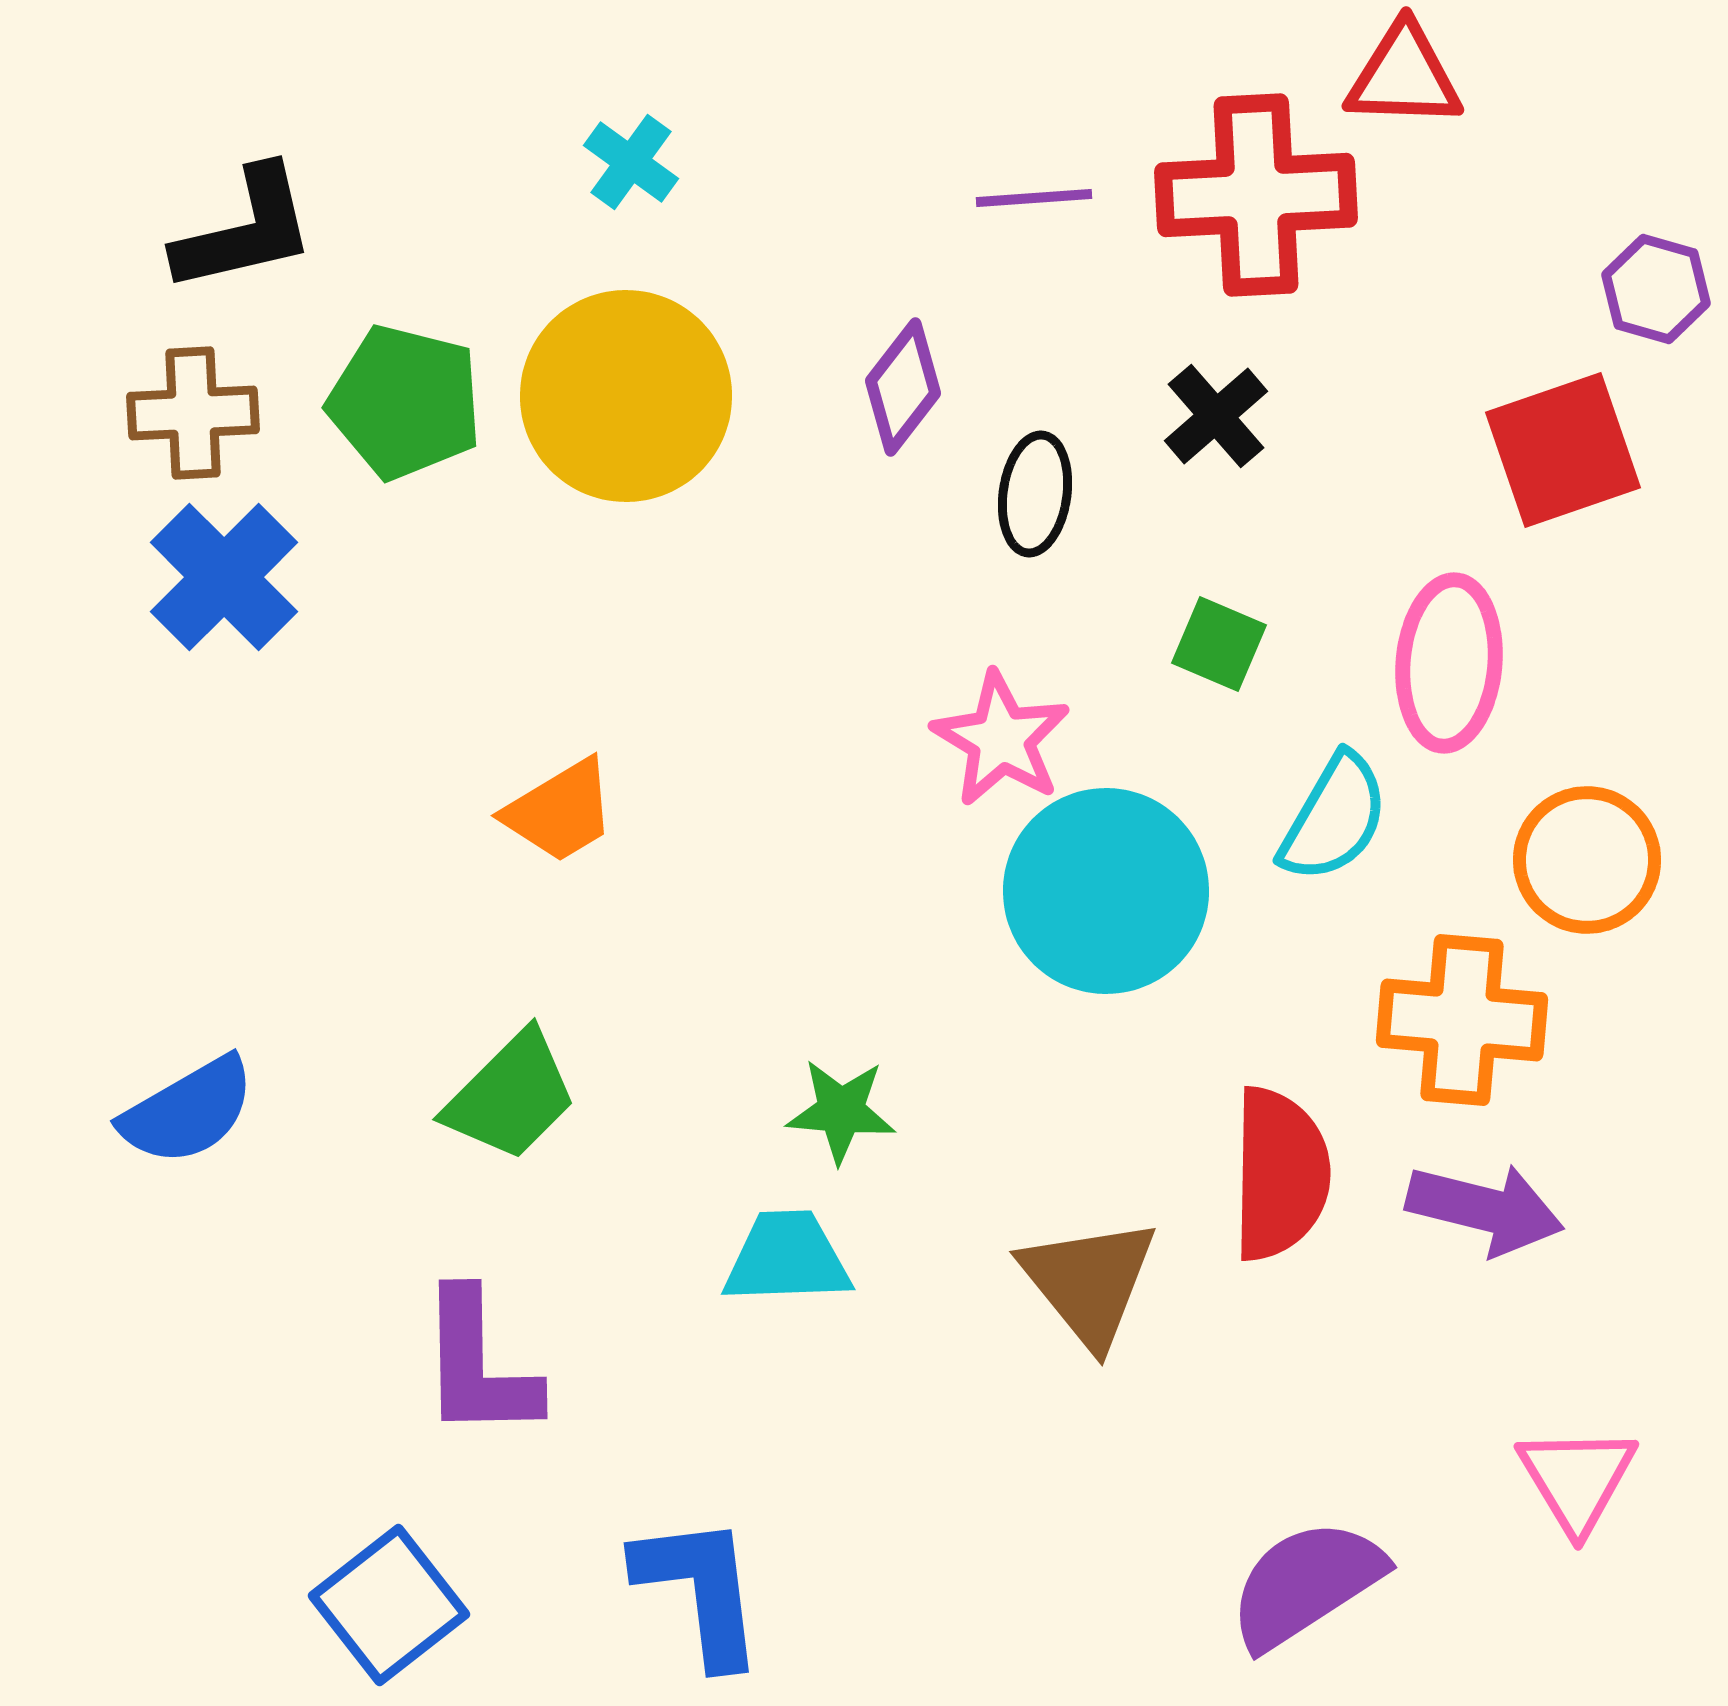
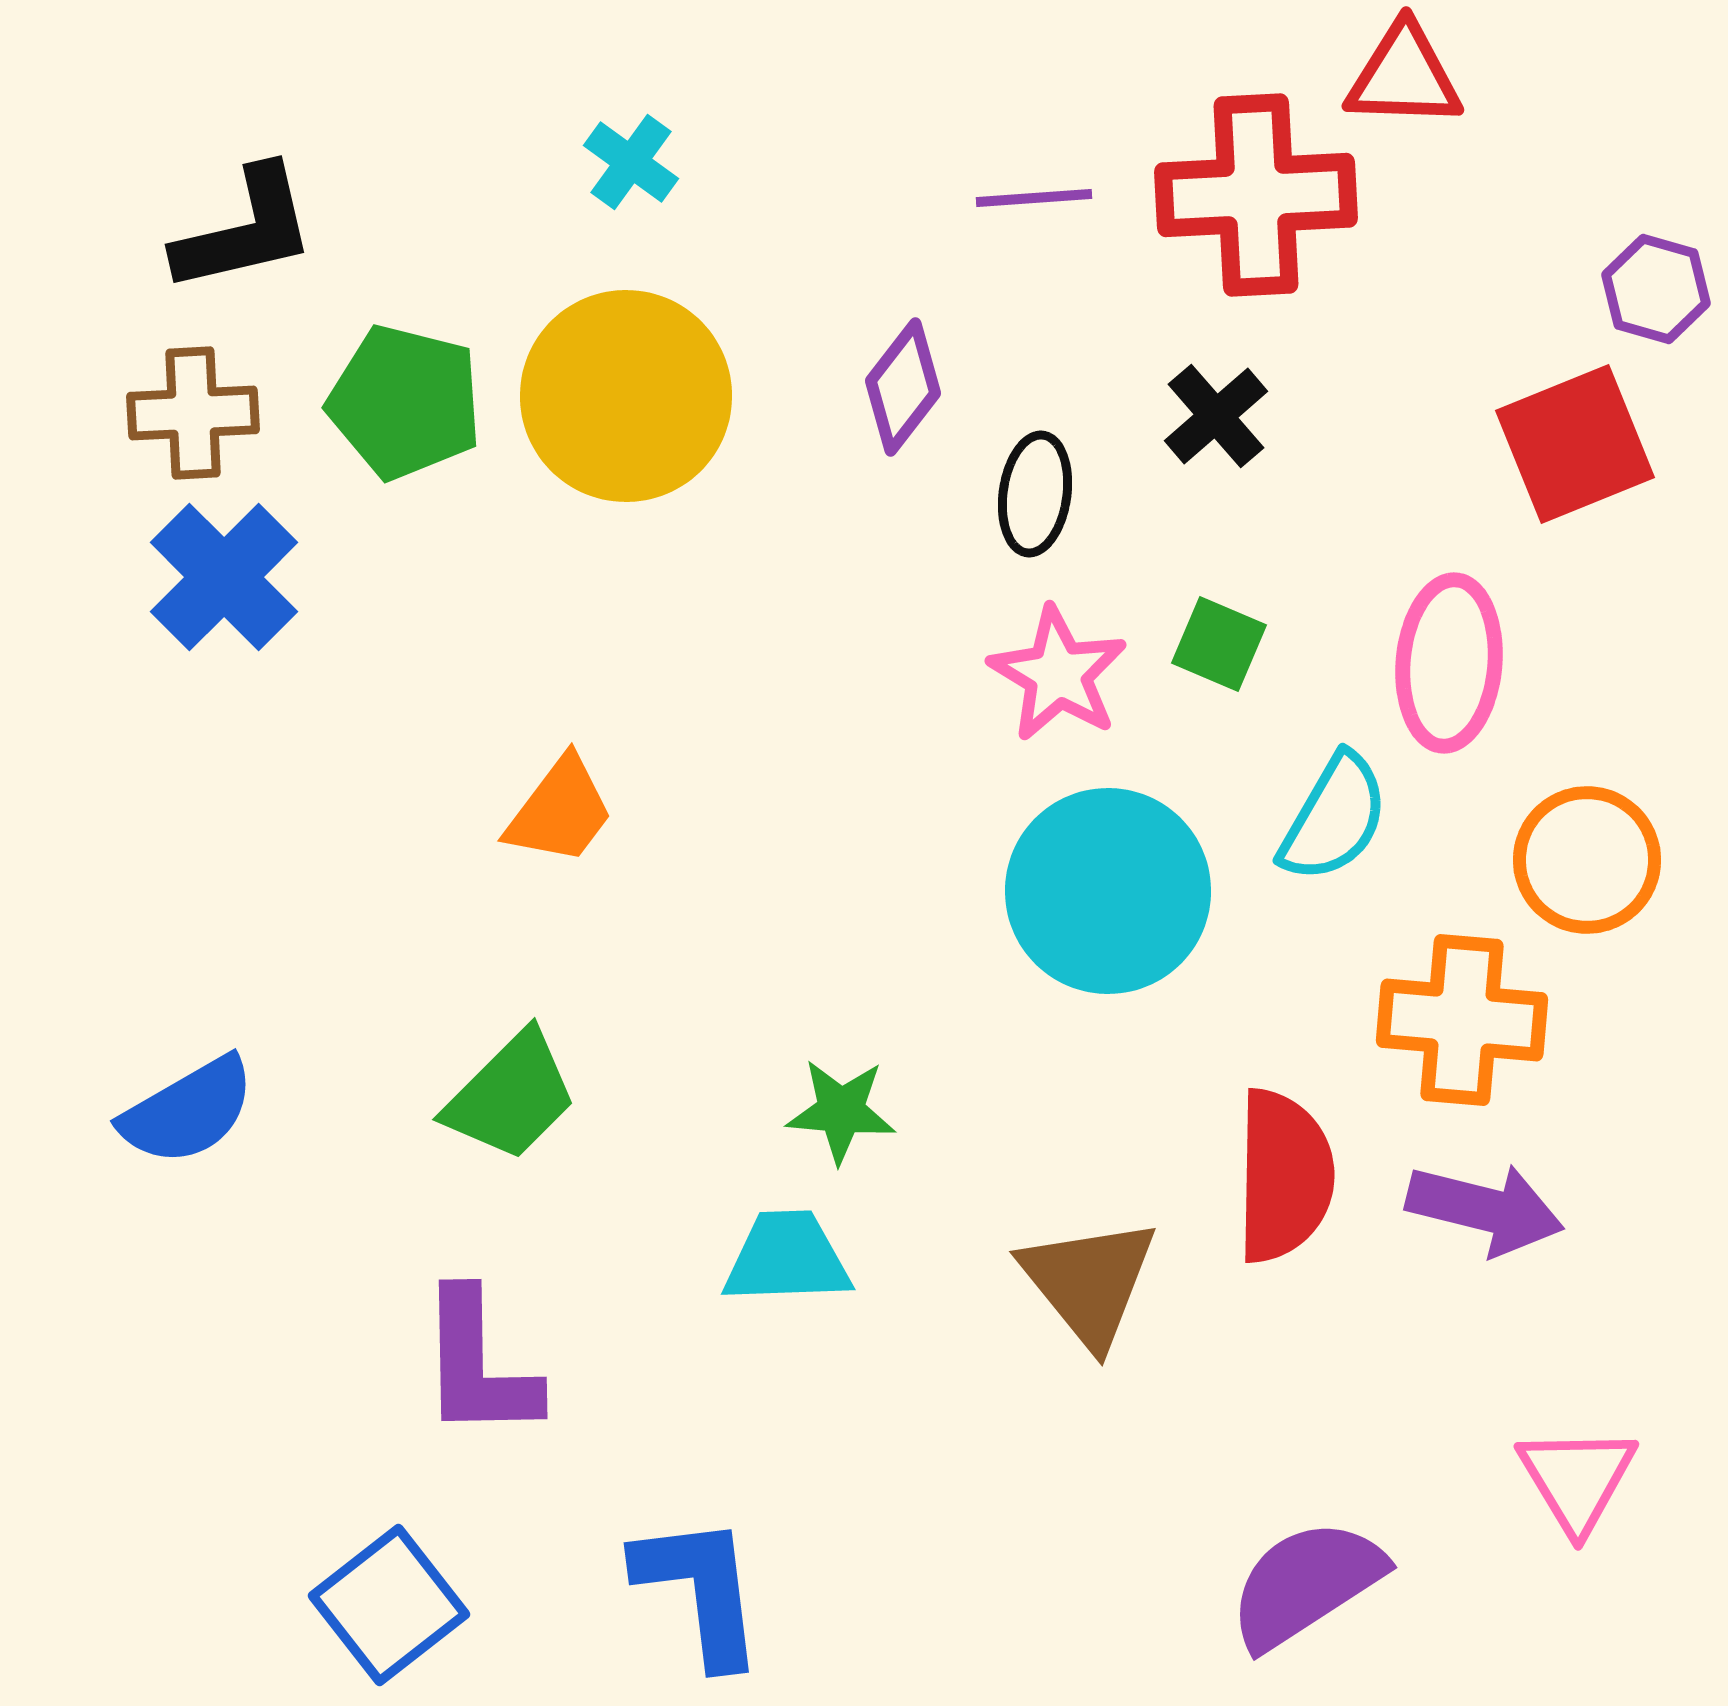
red square: moved 12 px right, 6 px up; rotated 3 degrees counterclockwise
pink star: moved 57 px right, 65 px up
orange trapezoid: rotated 22 degrees counterclockwise
cyan circle: moved 2 px right
red semicircle: moved 4 px right, 2 px down
